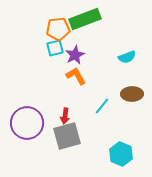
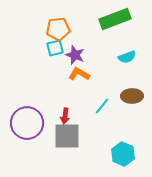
green rectangle: moved 30 px right
purple star: rotated 24 degrees counterclockwise
orange L-shape: moved 3 px right, 2 px up; rotated 30 degrees counterclockwise
brown ellipse: moved 2 px down
gray square: rotated 16 degrees clockwise
cyan hexagon: moved 2 px right
